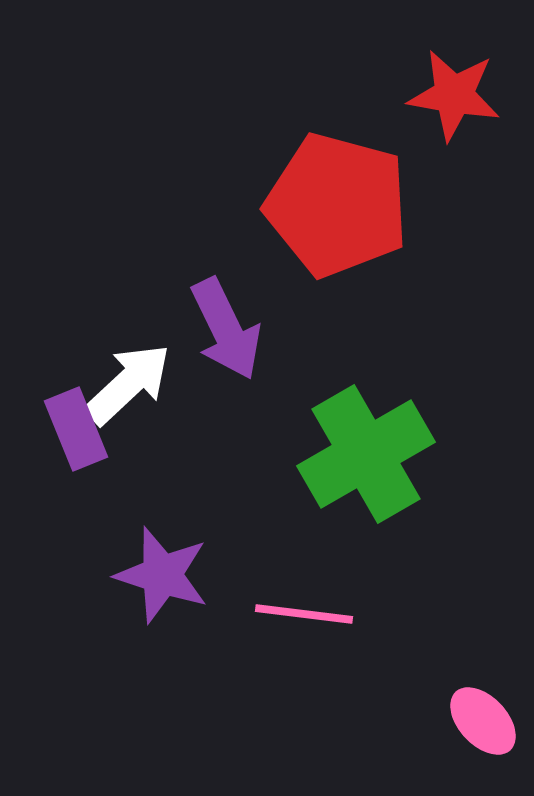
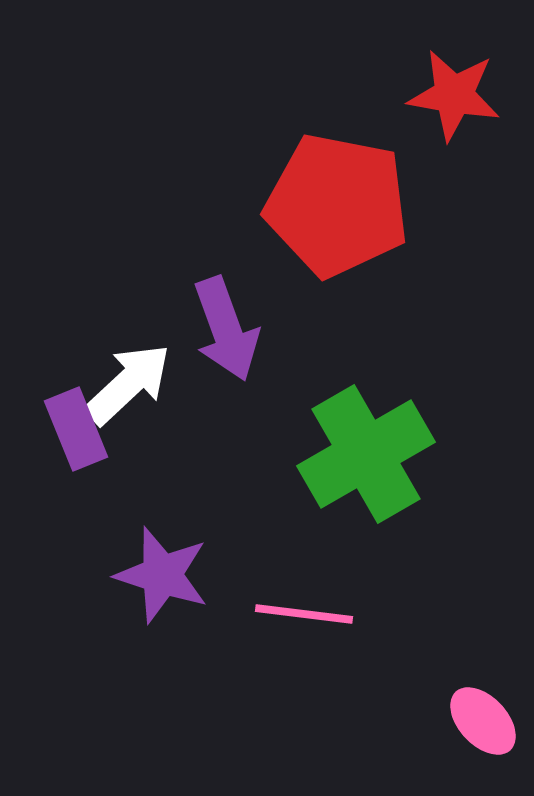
red pentagon: rotated 4 degrees counterclockwise
purple arrow: rotated 6 degrees clockwise
